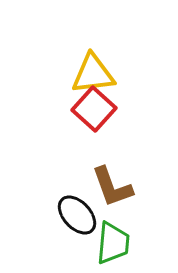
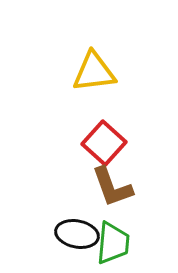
yellow triangle: moved 1 px right, 2 px up
red square: moved 10 px right, 34 px down
black ellipse: moved 19 px down; rotated 36 degrees counterclockwise
